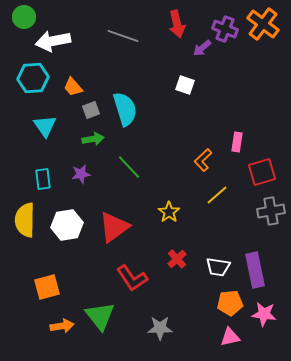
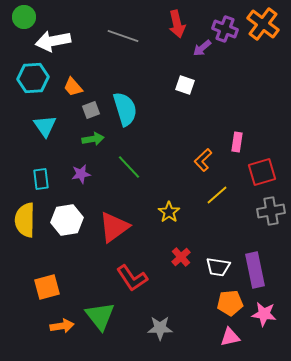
cyan rectangle: moved 2 px left
white hexagon: moved 5 px up
red cross: moved 4 px right, 2 px up
